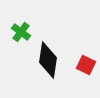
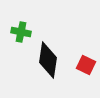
green cross: rotated 24 degrees counterclockwise
